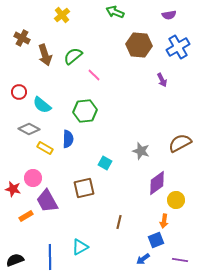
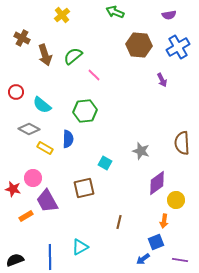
red circle: moved 3 px left
brown semicircle: moved 2 px right; rotated 65 degrees counterclockwise
blue square: moved 2 px down
